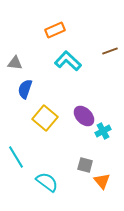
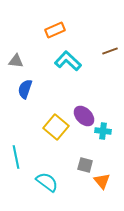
gray triangle: moved 1 px right, 2 px up
yellow square: moved 11 px right, 9 px down
cyan cross: rotated 35 degrees clockwise
cyan line: rotated 20 degrees clockwise
